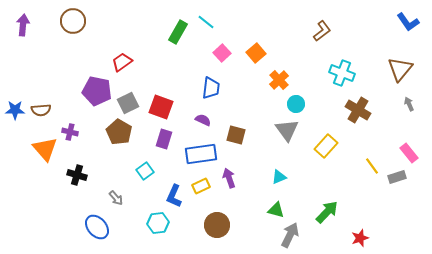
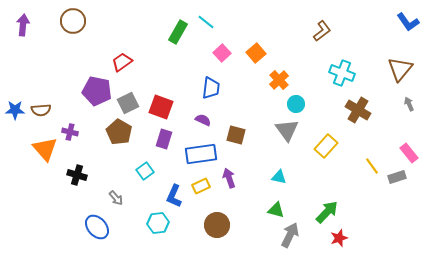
cyan triangle at (279, 177): rotated 35 degrees clockwise
red star at (360, 238): moved 21 px left
